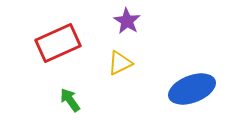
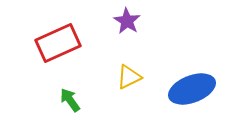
yellow triangle: moved 9 px right, 14 px down
